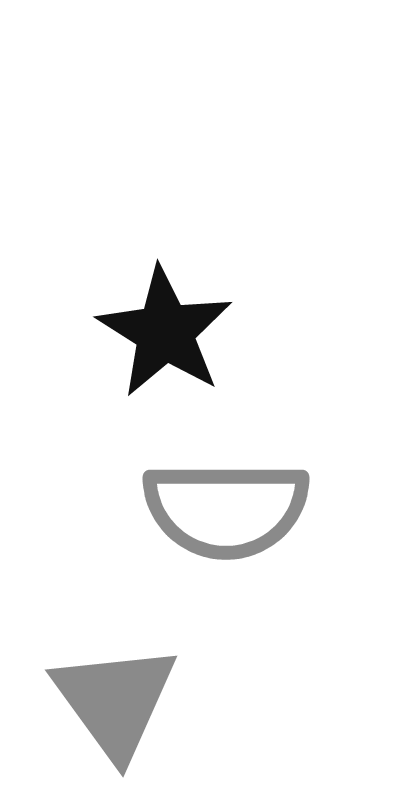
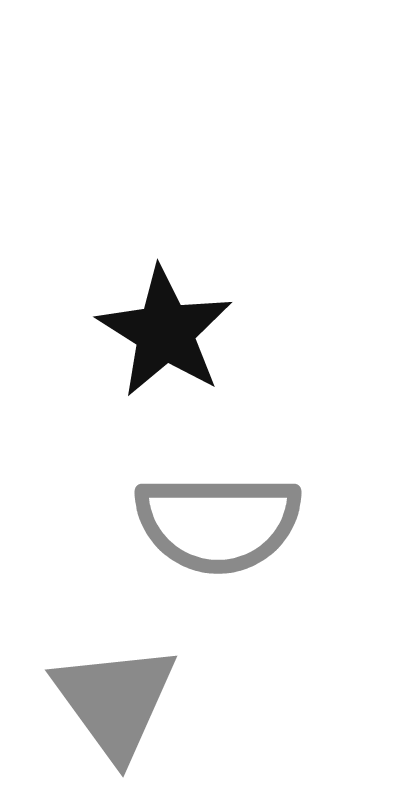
gray semicircle: moved 8 px left, 14 px down
